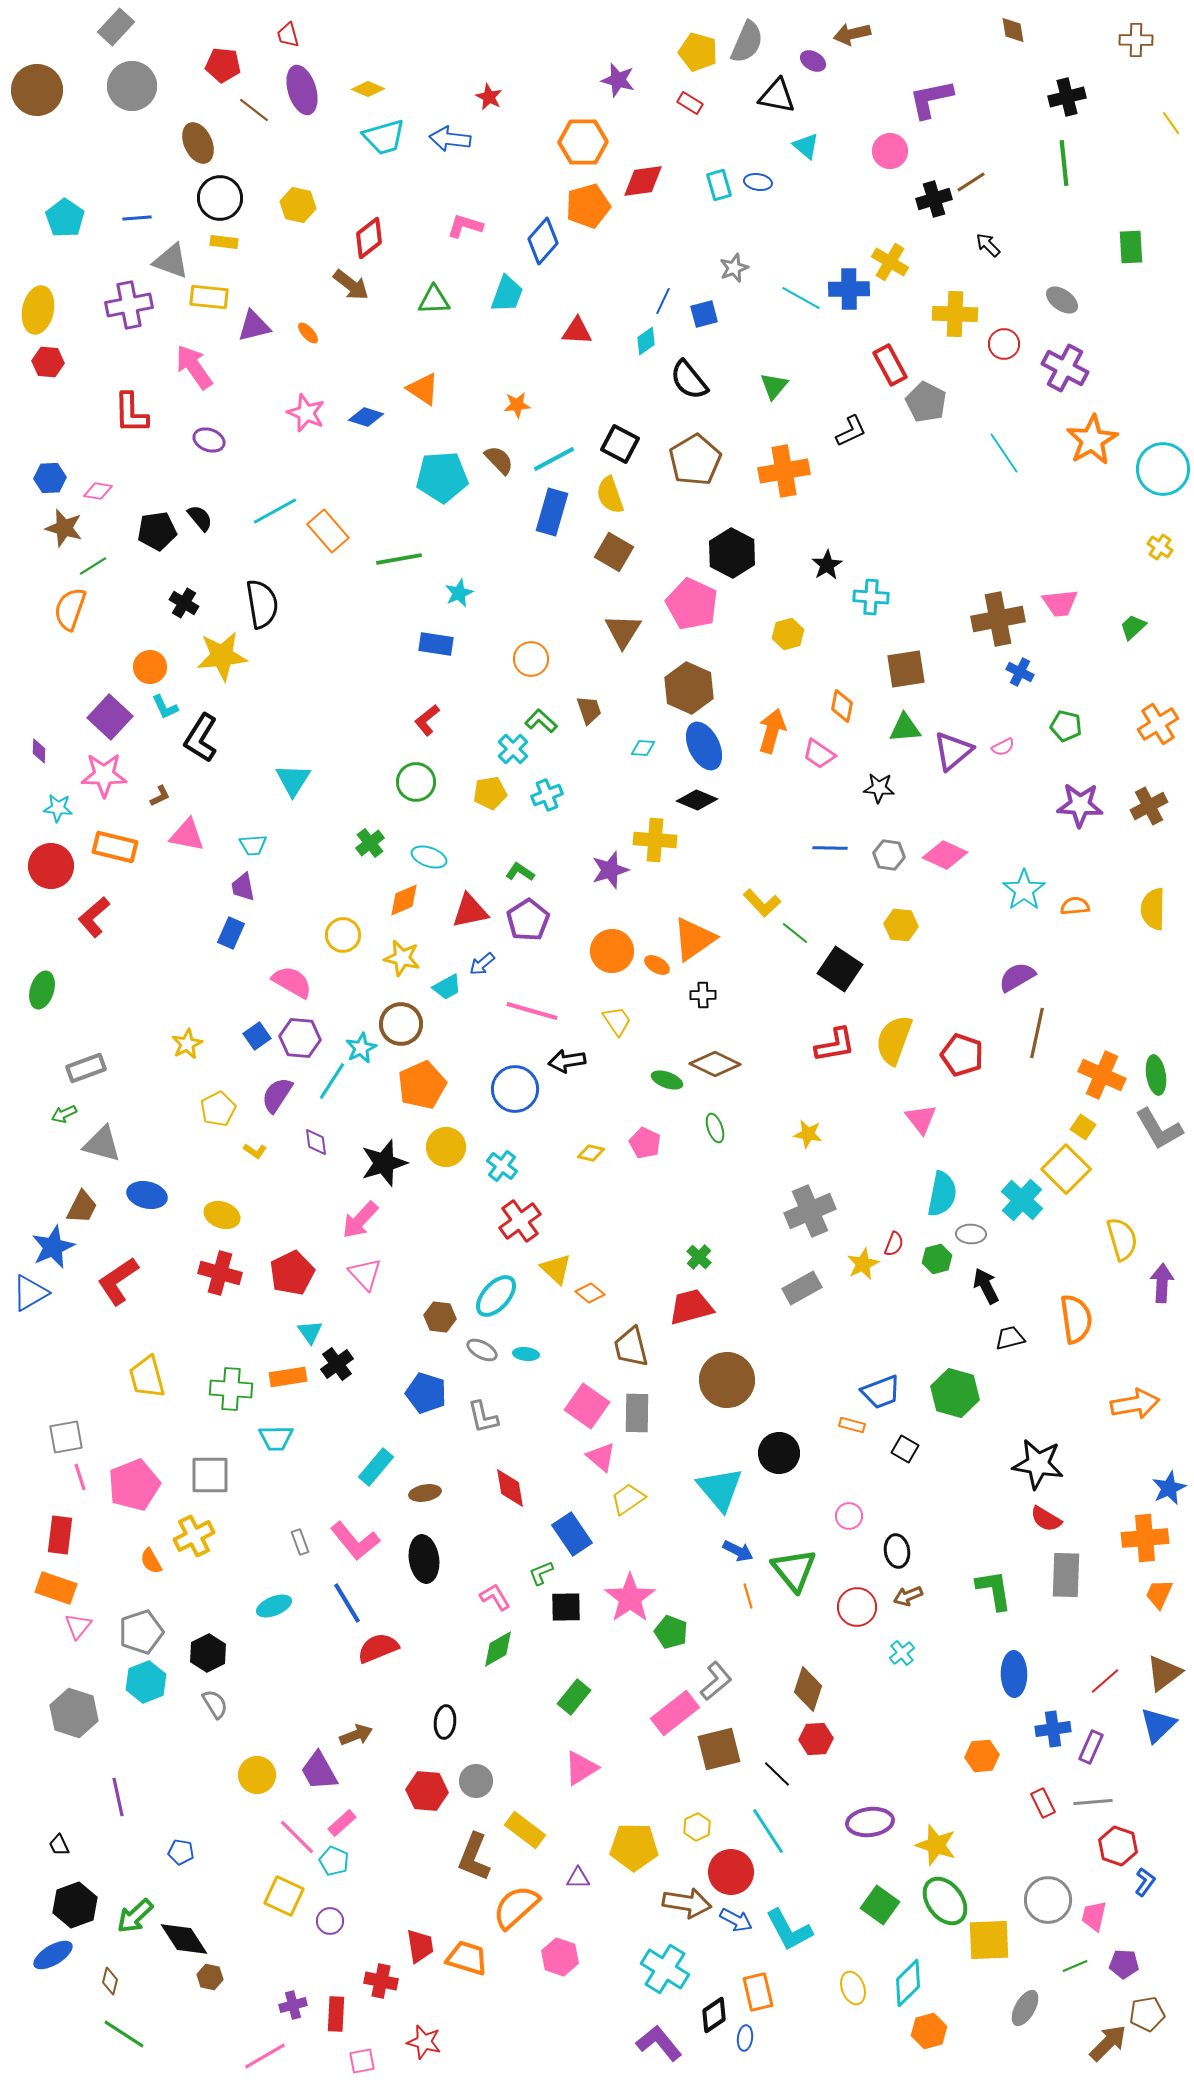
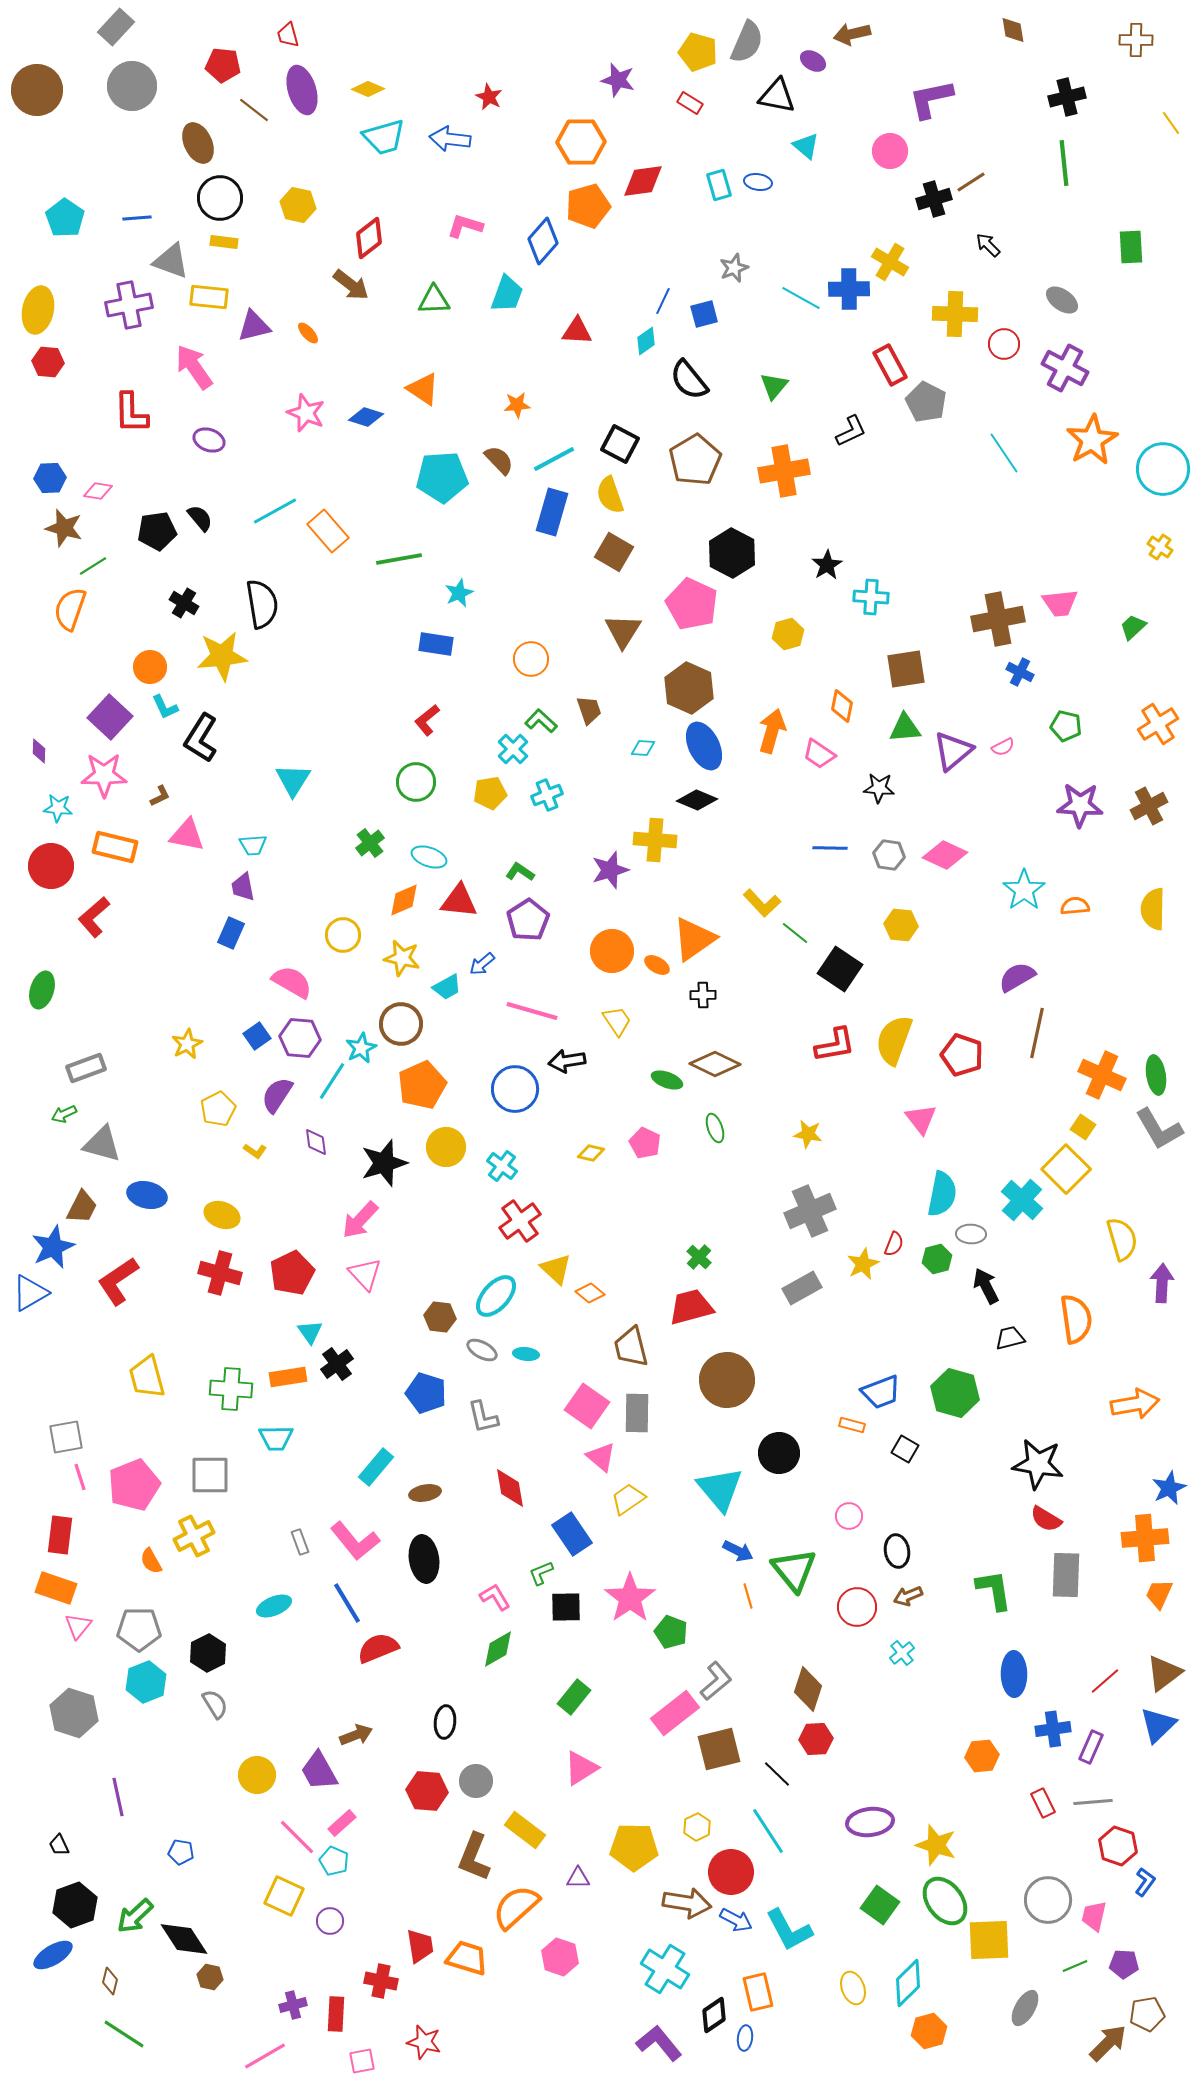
orange hexagon at (583, 142): moved 2 px left
red triangle at (470, 911): moved 11 px left, 10 px up; rotated 18 degrees clockwise
gray pentagon at (141, 1632): moved 2 px left, 3 px up; rotated 18 degrees clockwise
